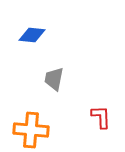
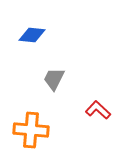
gray trapezoid: rotated 15 degrees clockwise
red L-shape: moved 3 px left, 7 px up; rotated 45 degrees counterclockwise
